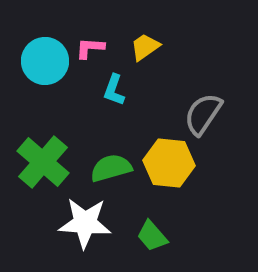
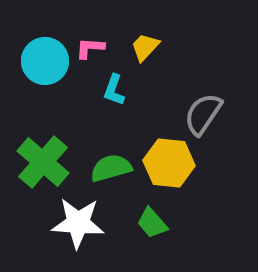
yellow trapezoid: rotated 12 degrees counterclockwise
white star: moved 7 px left
green trapezoid: moved 13 px up
